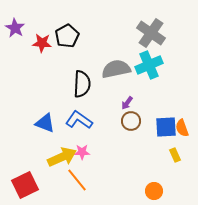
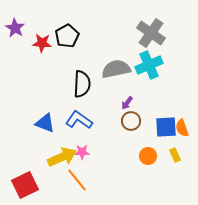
orange circle: moved 6 px left, 35 px up
